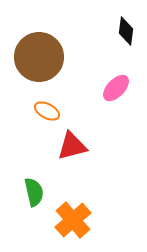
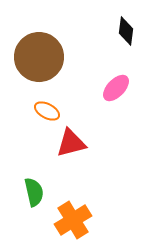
red triangle: moved 1 px left, 3 px up
orange cross: rotated 9 degrees clockwise
